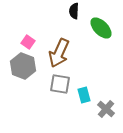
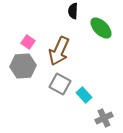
black semicircle: moved 1 px left
brown arrow: moved 2 px up
gray hexagon: rotated 25 degrees counterclockwise
gray square: rotated 20 degrees clockwise
cyan rectangle: rotated 28 degrees counterclockwise
gray cross: moved 2 px left, 9 px down; rotated 24 degrees clockwise
